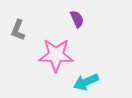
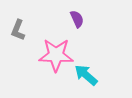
cyan arrow: moved 7 px up; rotated 65 degrees clockwise
